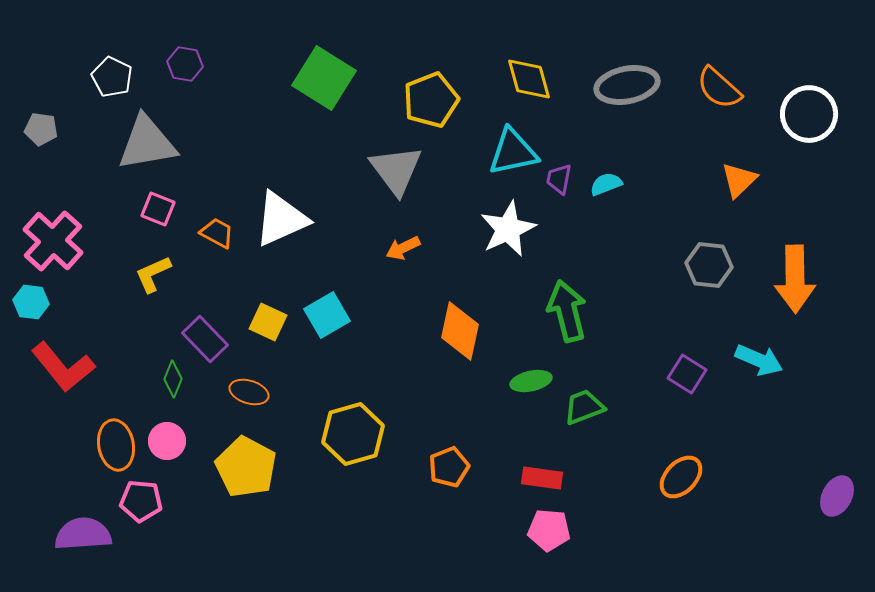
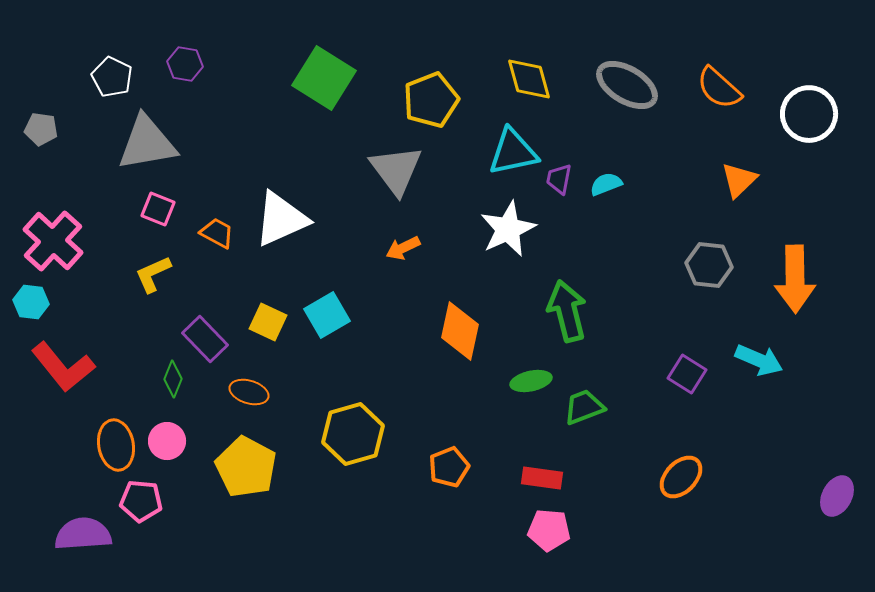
gray ellipse at (627, 85): rotated 42 degrees clockwise
